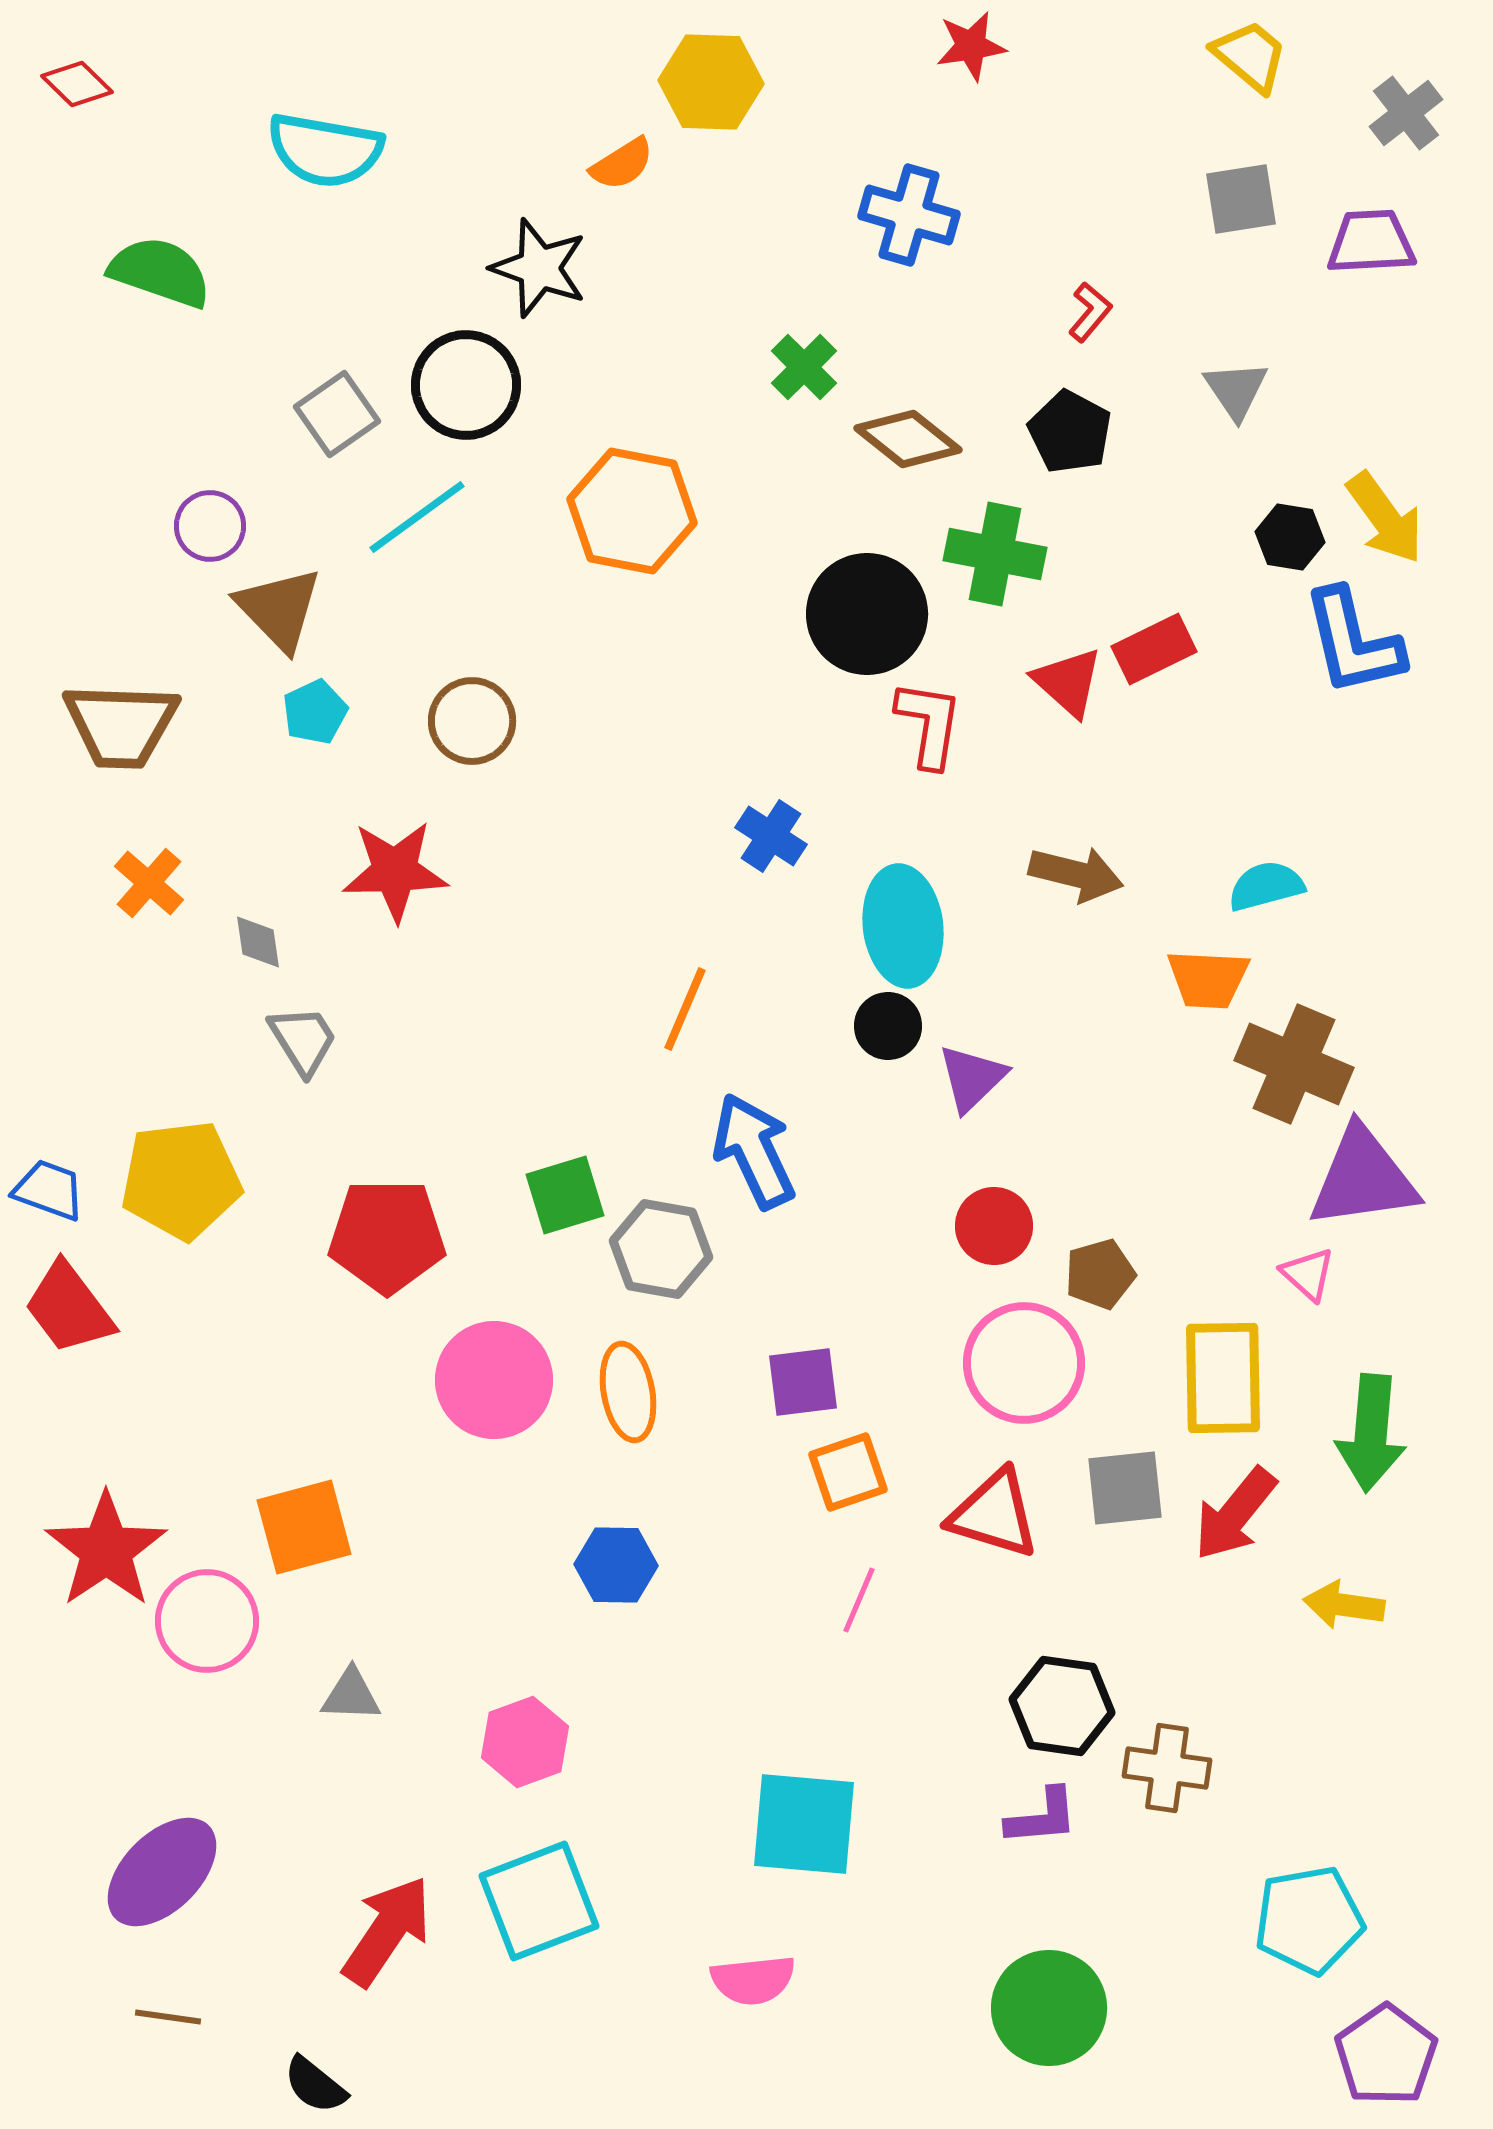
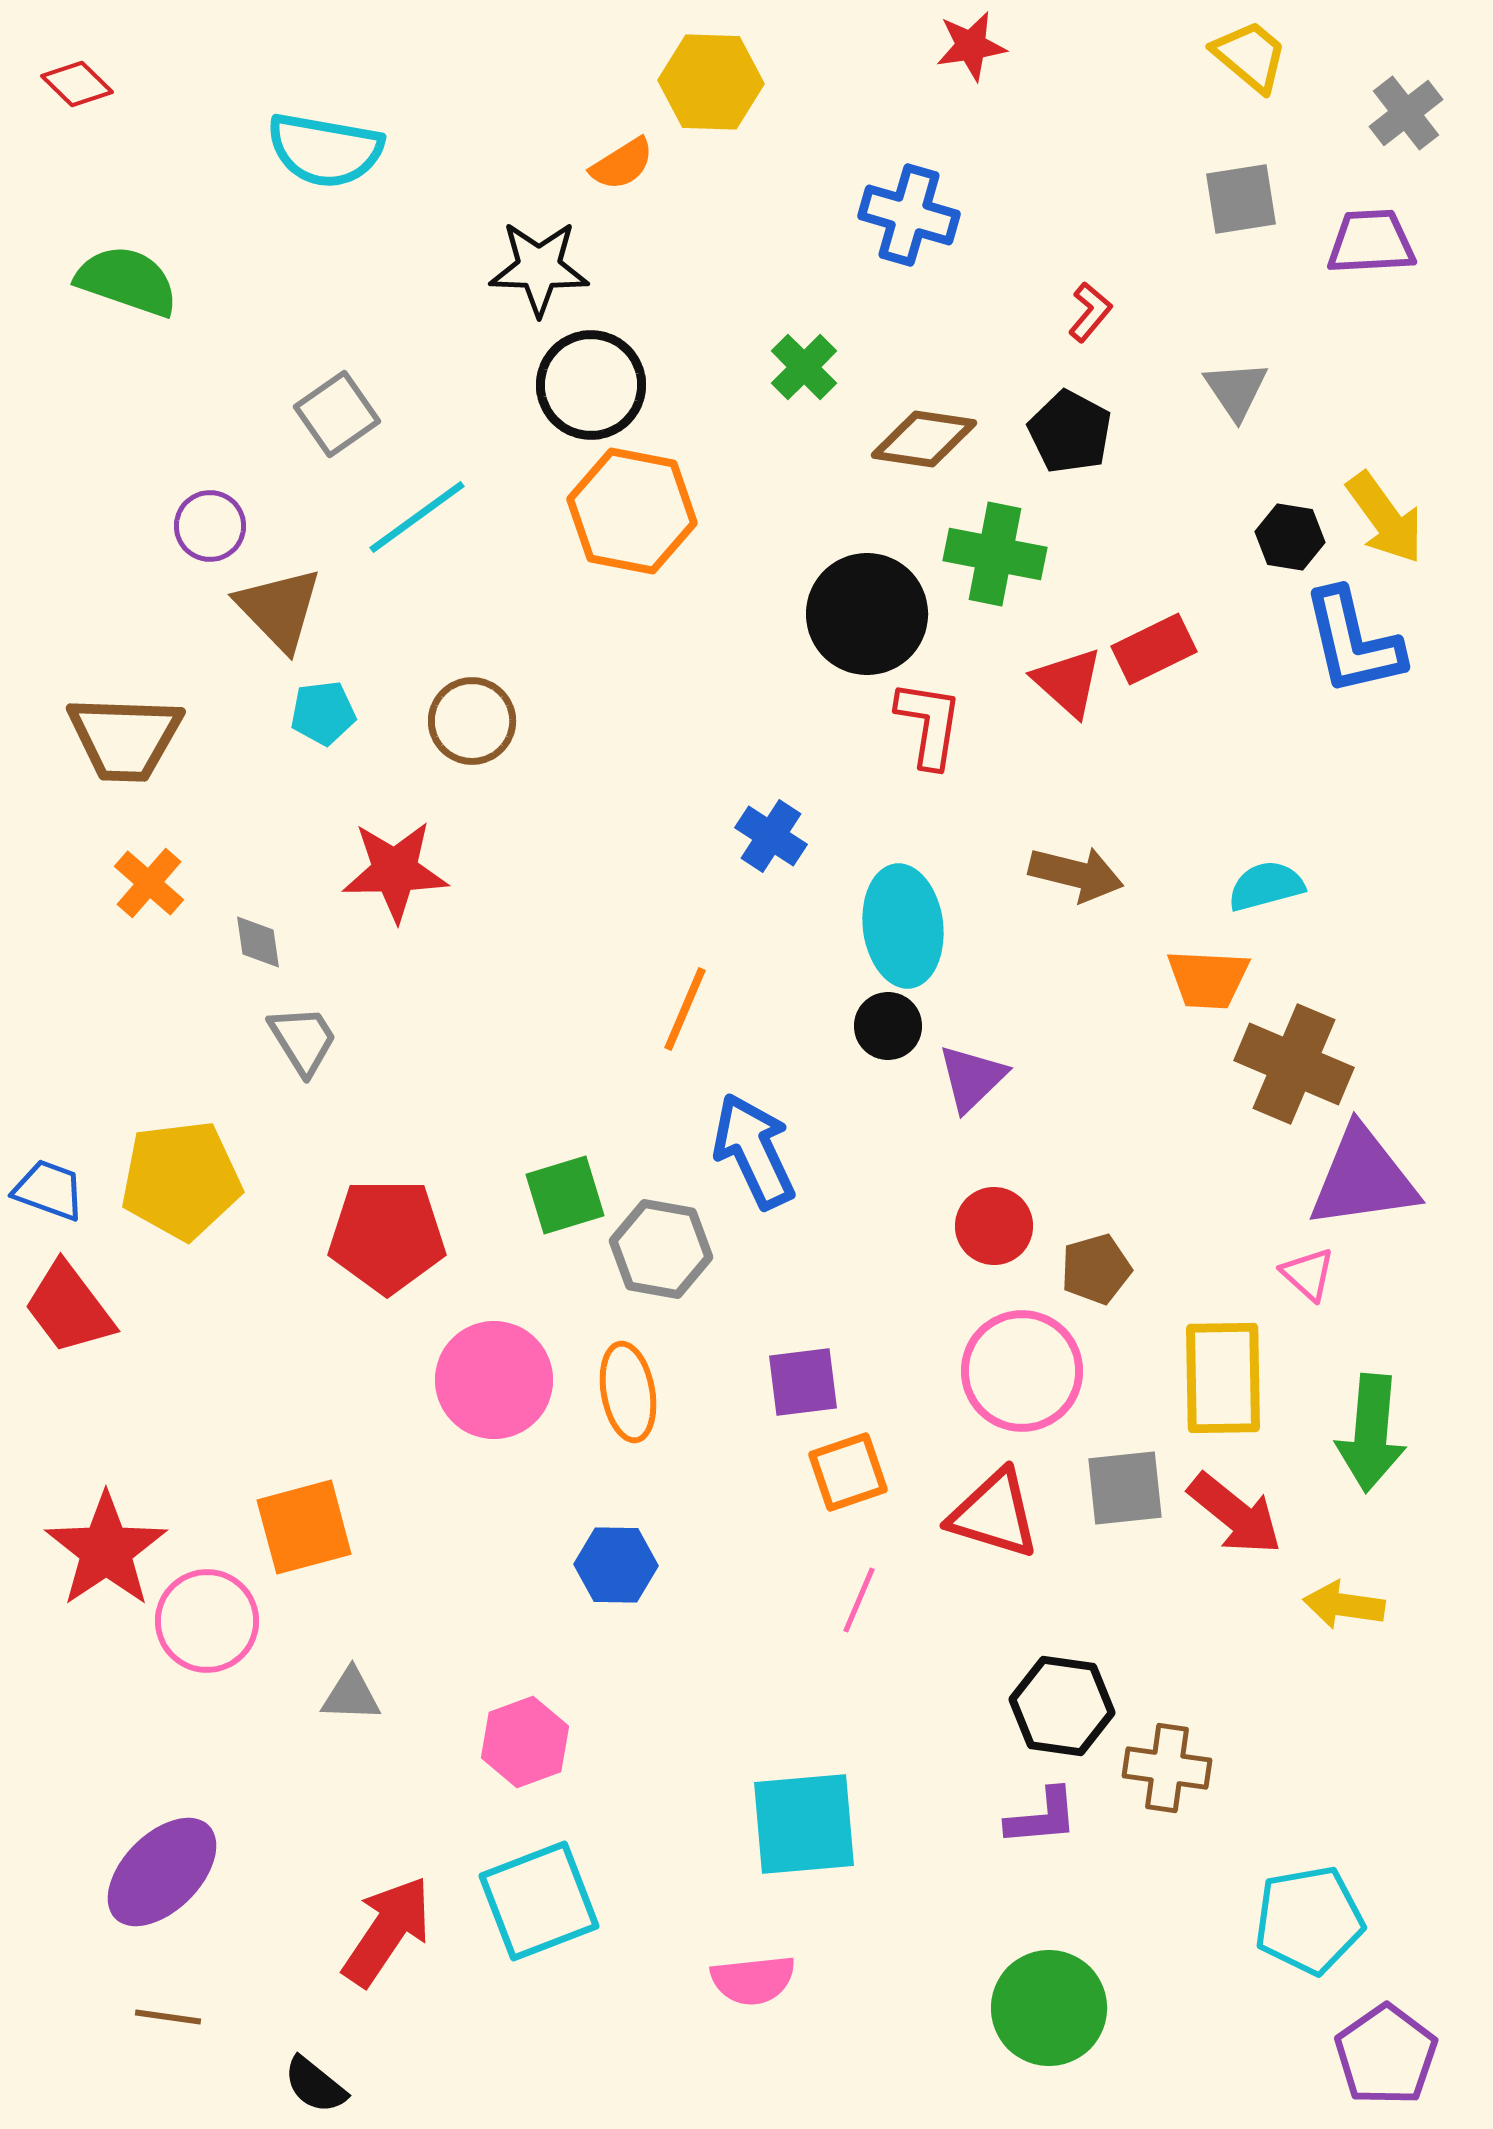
black star at (539, 268): rotated 18 degrees counterclockwise
green semicircle at (160, 272): moved 33 px left, 9 px down
black circle at (466, 385): moved 125 px right
brown diamond at (908, 439): moved 16 px right; rotated 30 degrees counterclockwise
cyan pentagon at (315, 712): moved 8 px right, 1 px down; rotated 18 degrees clockwise
brown trapezoid at (121, 725): moved 4 px right, 13 px down
brown pentagon at (1100, 1274): moved 4 px left, 5 px up
pink circle at (1024, 1363): moved 2 px left, 8 px down
red arrow at (1235, 1514): rotated 90 degrees counterclockwise
cyan square at (804, 1824): rotated 10 degrees counterclockwise
